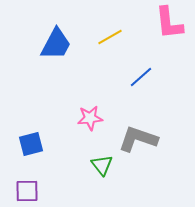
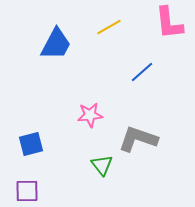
yellow line: moved 1 px left, 10 px up
blue line: moved 1 px right, 5 px up
pink star: moved 3 px up
